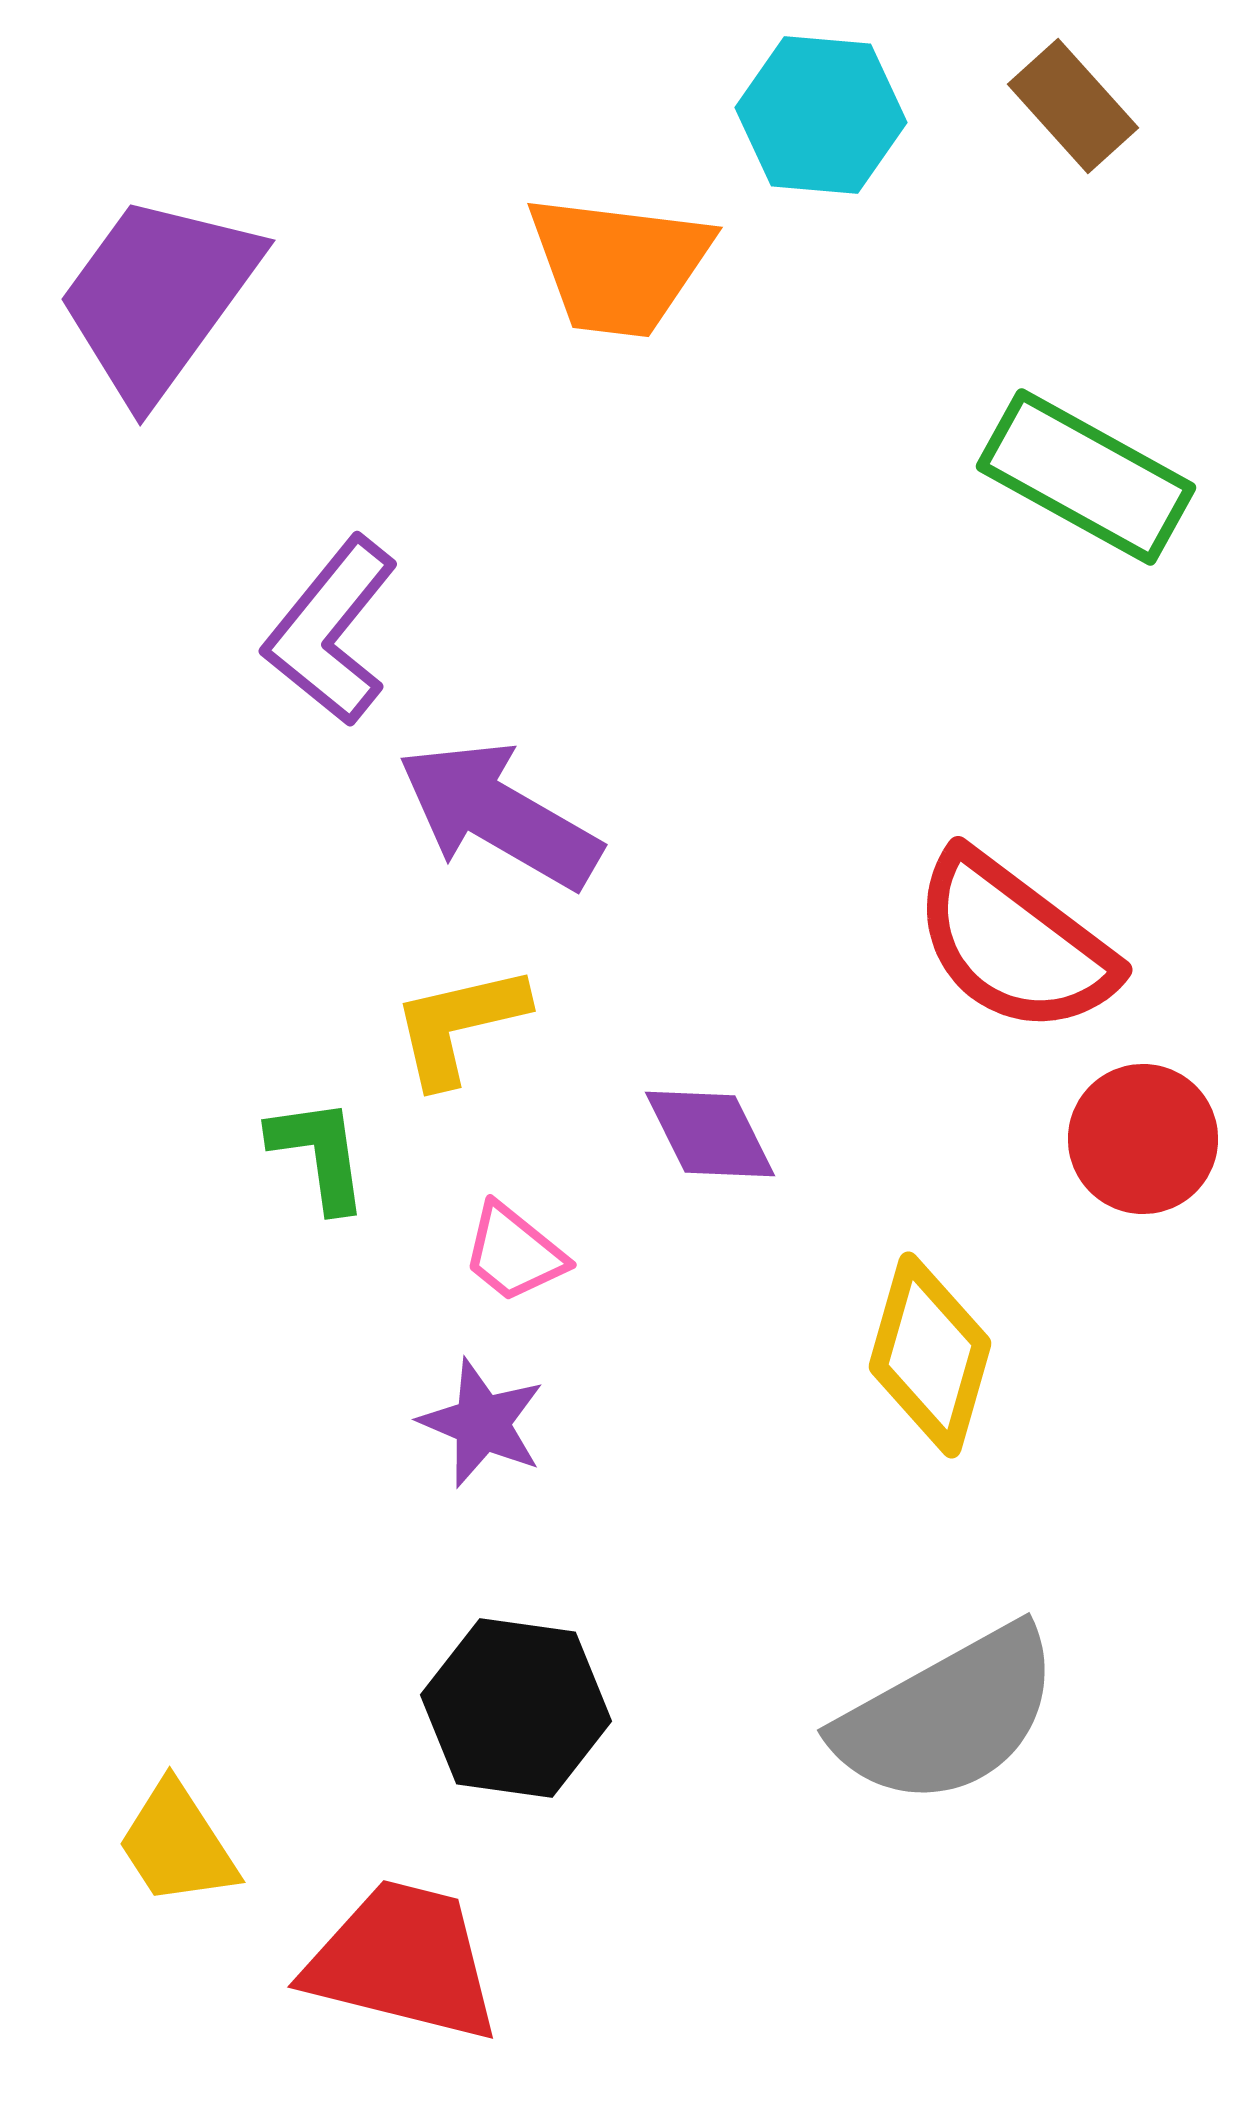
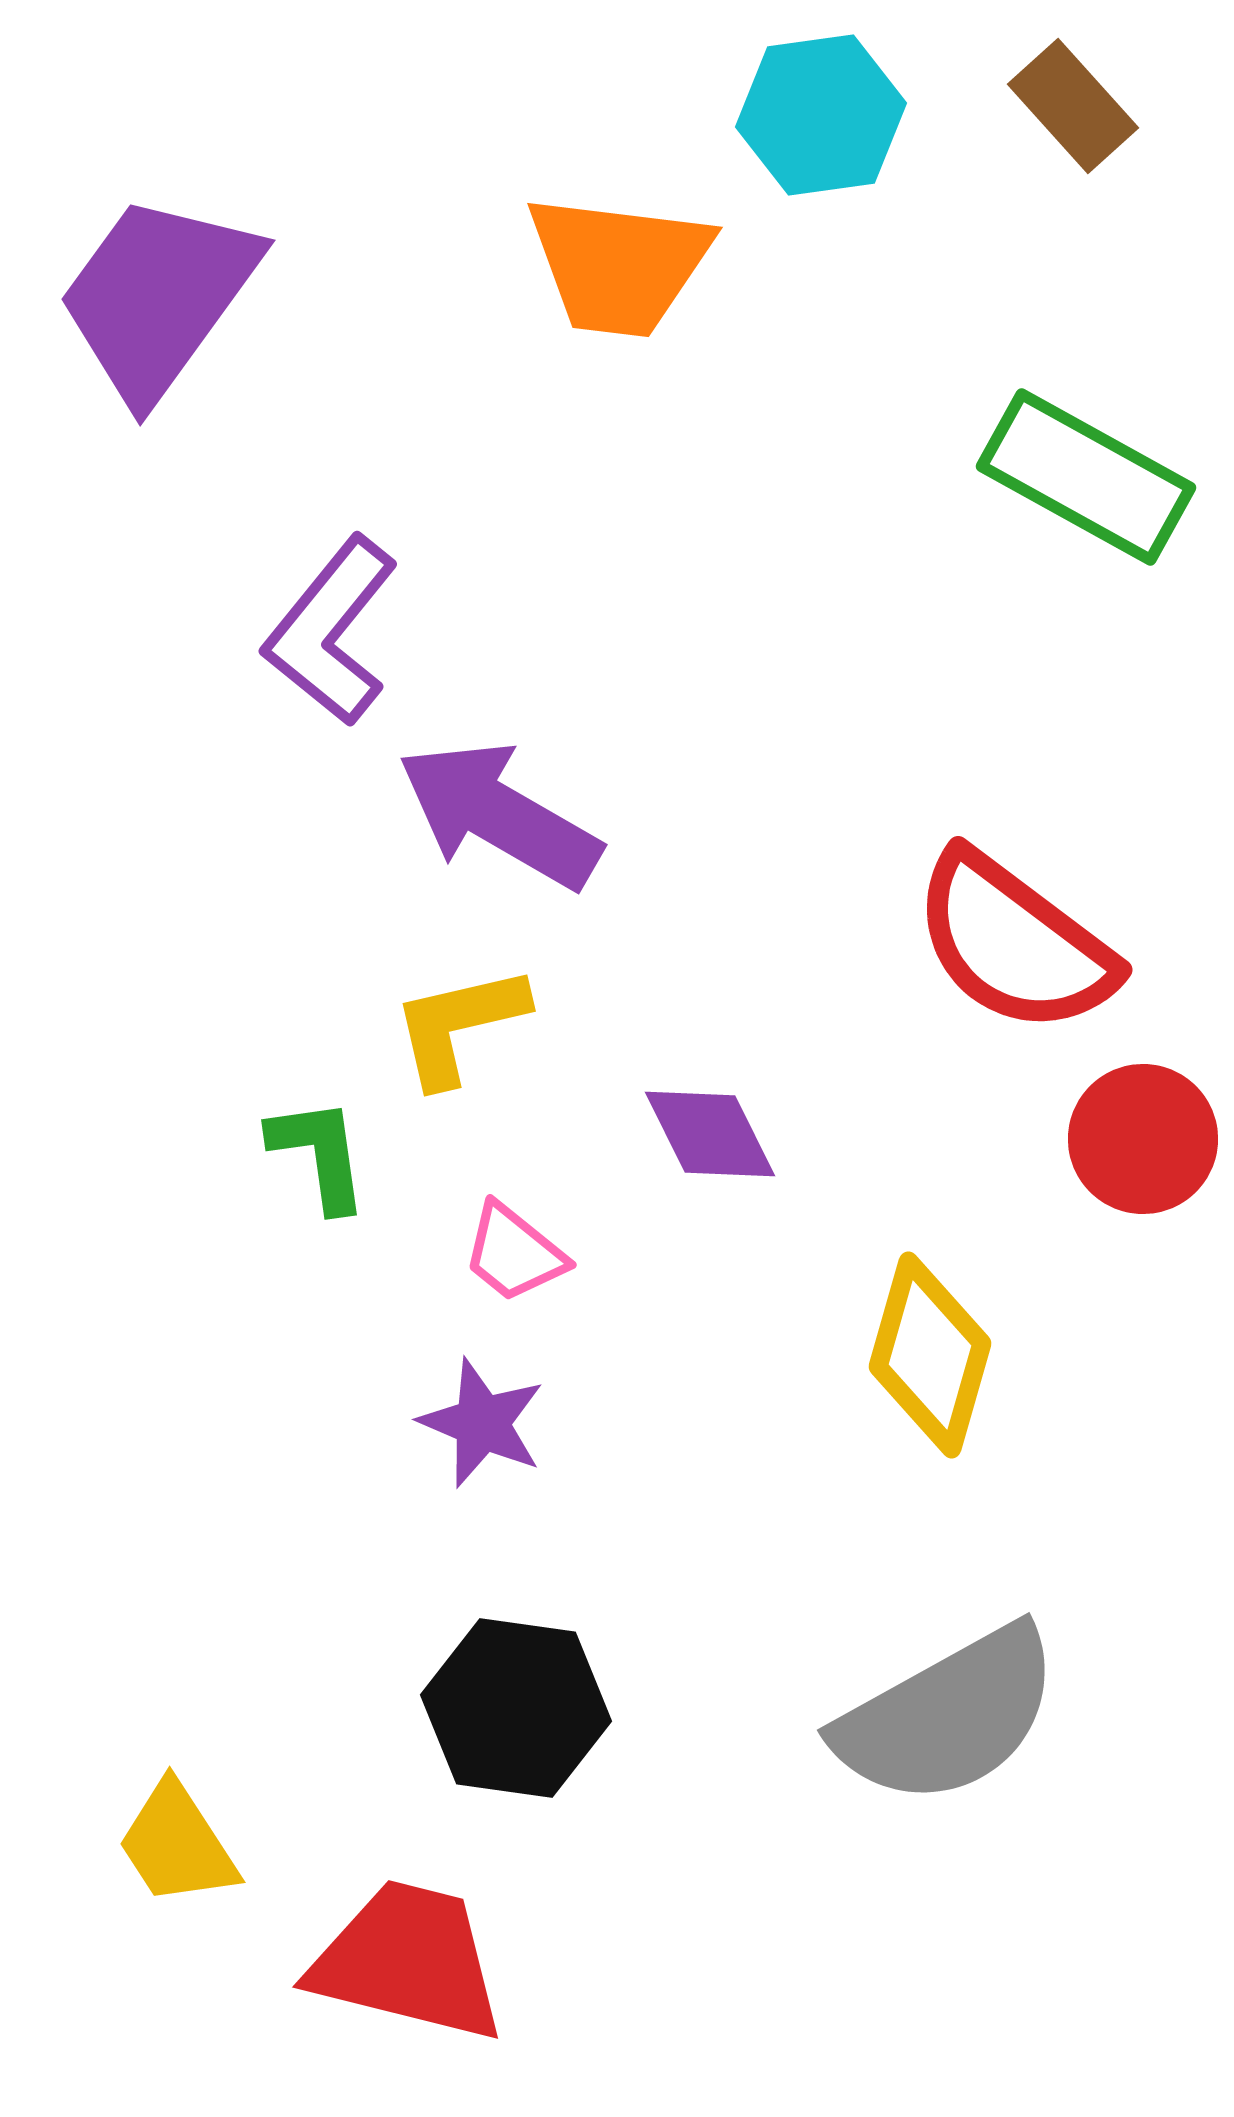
cyan hexagon: rotated 13 degrees counterclockwise
red trapezoid: moved 5 px right
